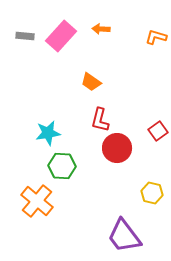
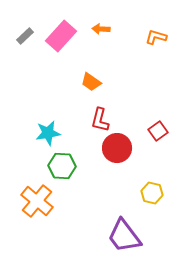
gray rectangle: rotated 48 degrees counterclockwise
